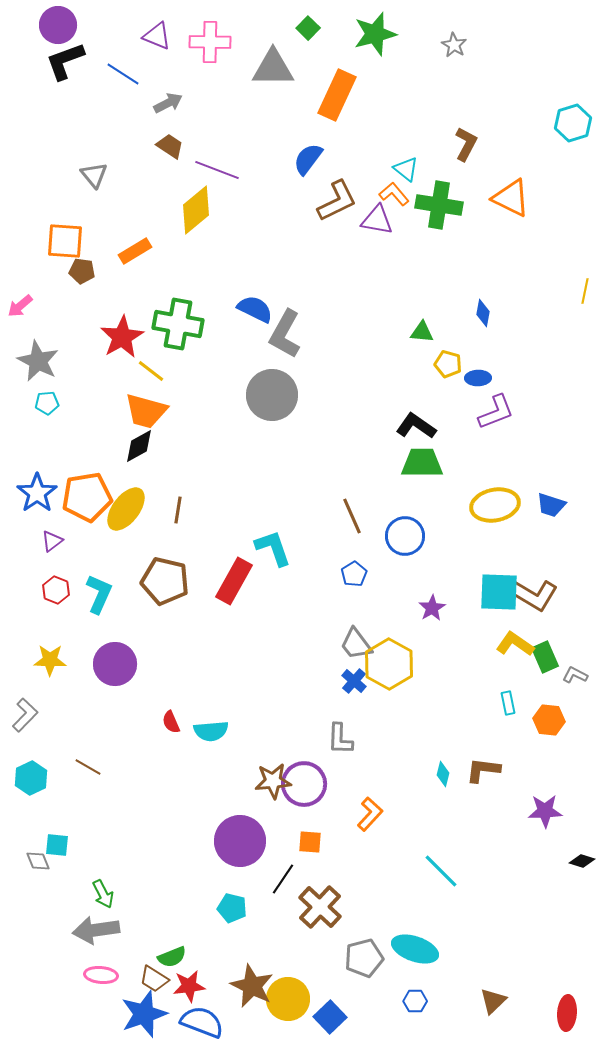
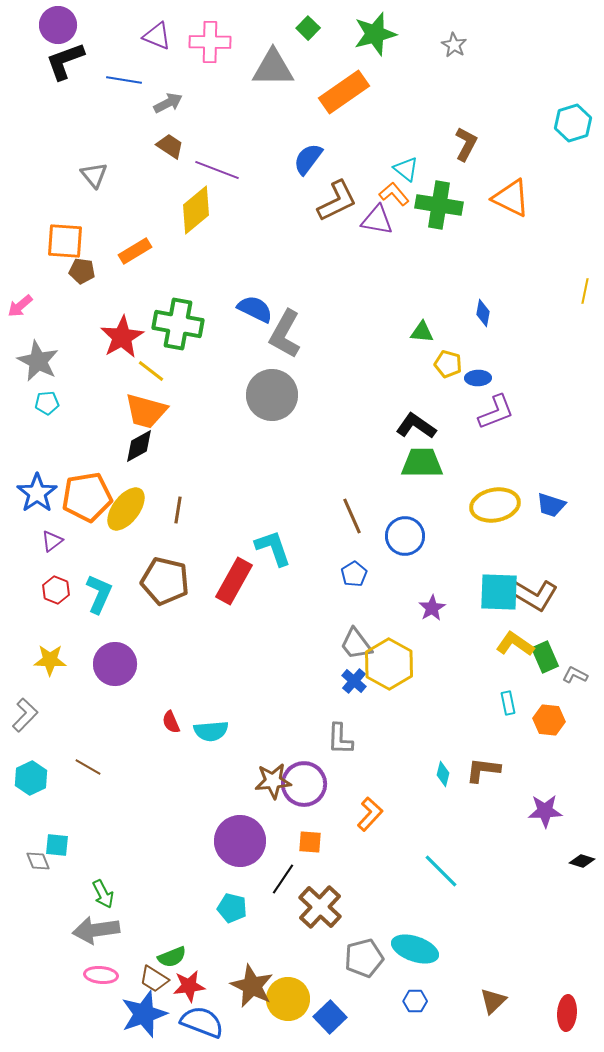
blue line at (123, 74): moved 1 px right, 6 px down; rotated 24 degrees counterclockwise
orange rectangle at (337, 95): moved 7 px right, 3 px up; rotated 30 degrees clockwise
